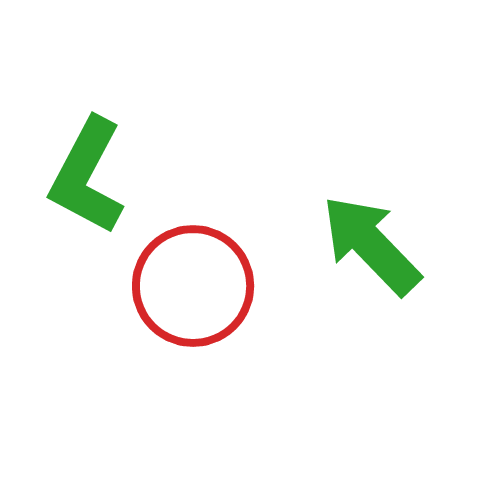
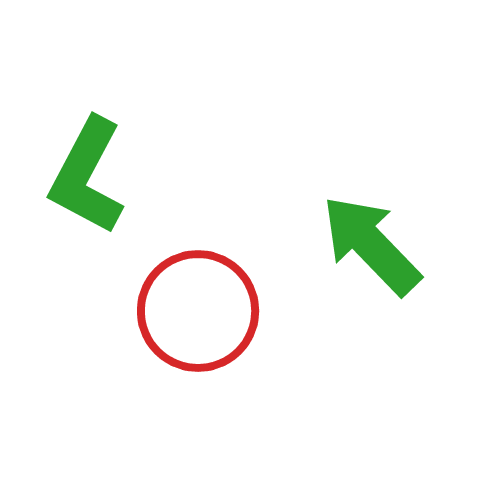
red circle: moved 5 px right, 25 px down
